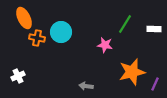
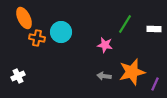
gray arrow: moved 18 px right, 10 px up
